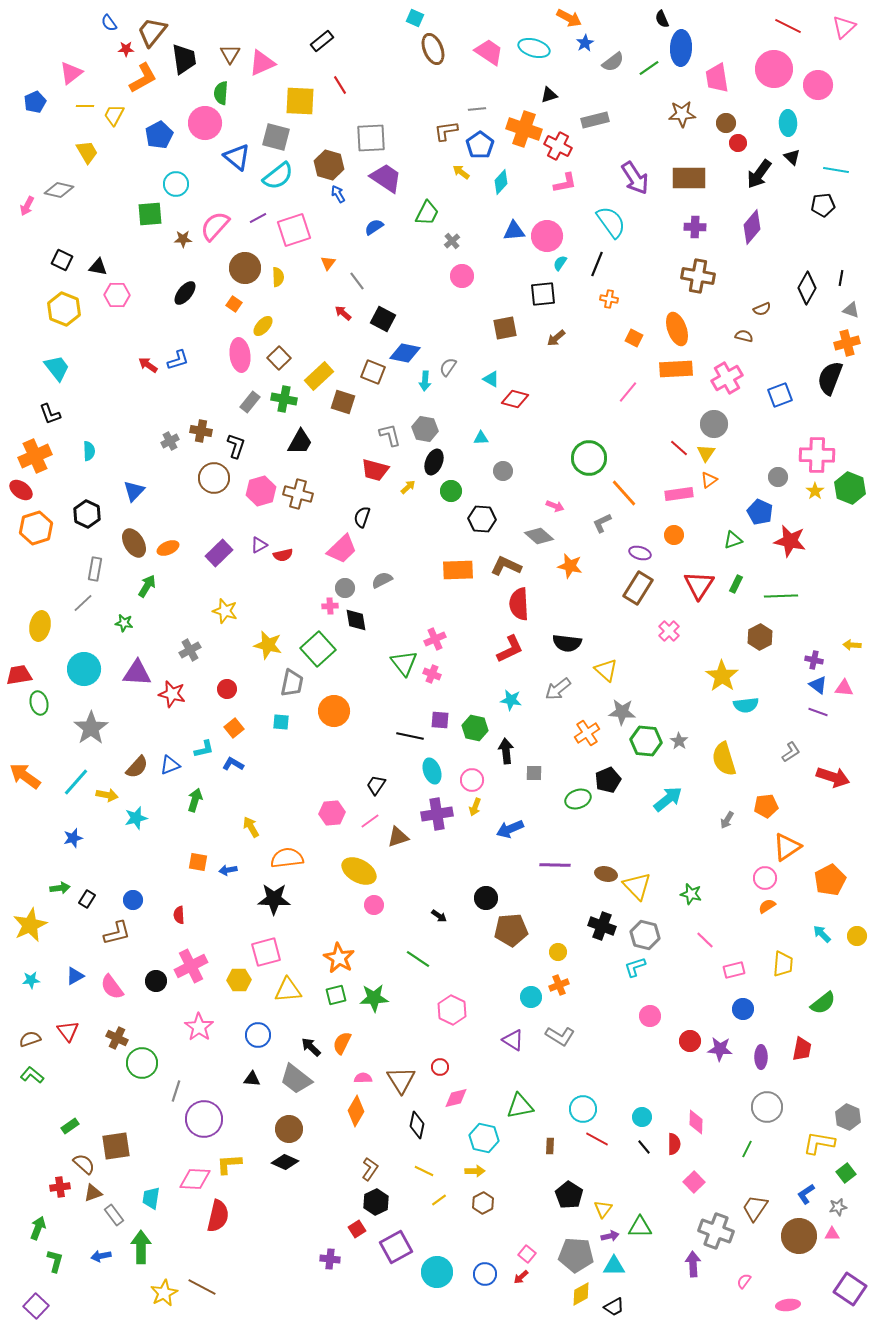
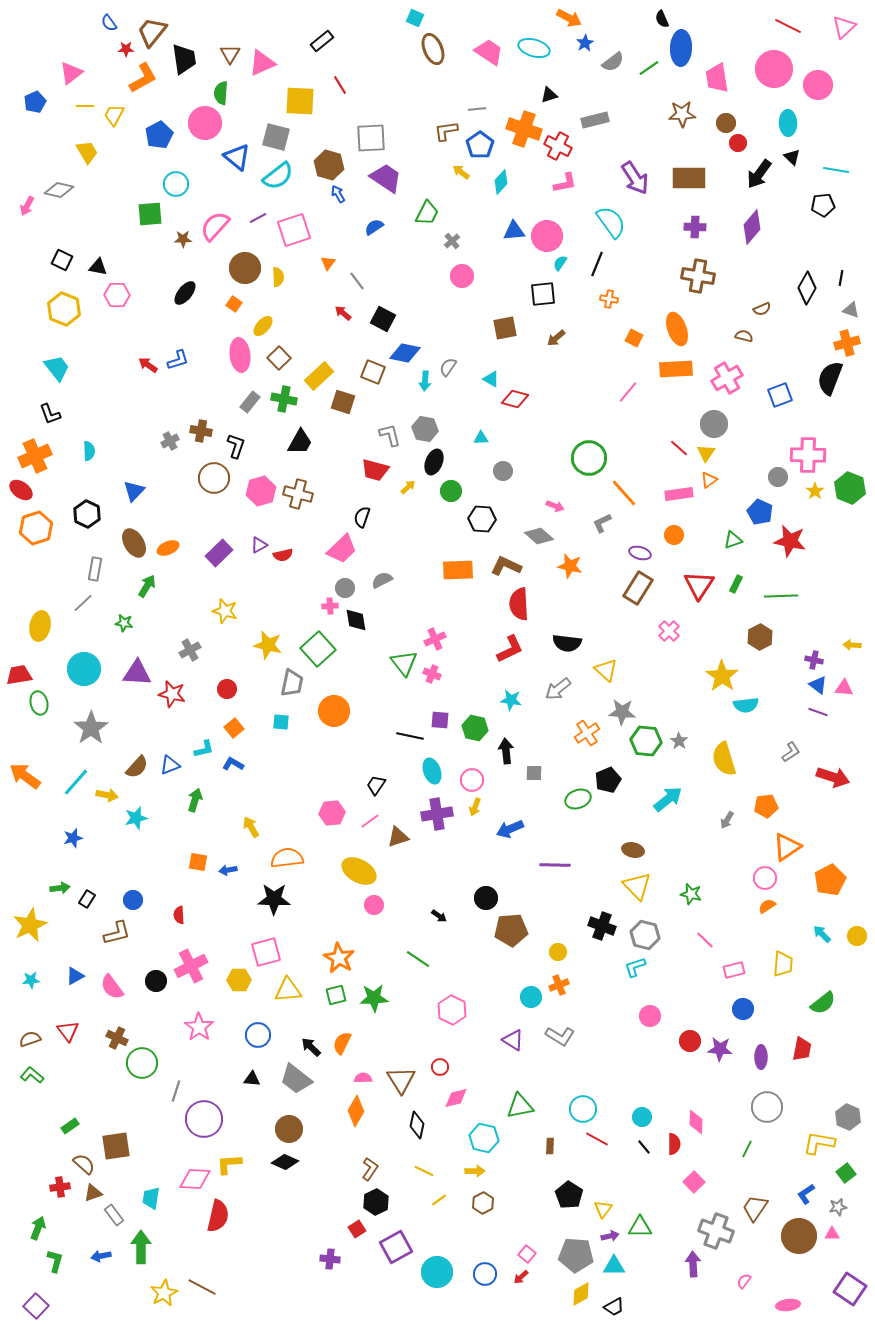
pink cross at (817, 455): moved 9 px left
brown ellipse at (606, 874): moved 27 px right, 24 px up
